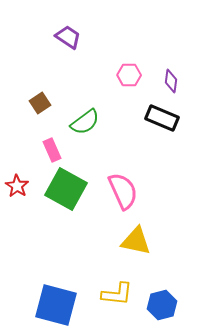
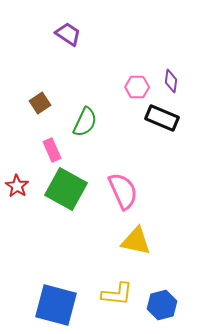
purple trapezoid: moved 3 px up
pink hexagon: moved 8 px right, 12 px down
green semicircle: rotated 28 degrees counterclockwise
